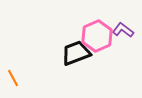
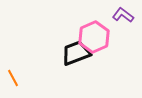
purple L-shape: moved 15 px up
pink hexagon: moved 3 px left, 1 px down
